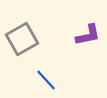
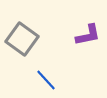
gray square: rotated 24 degrees counterclockwise
